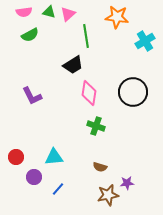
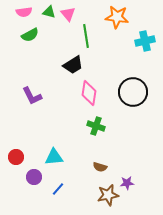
pink triangle: rotated 28 degrees counterclockwise
cyan cross: rotated 18 degrees clockwise
